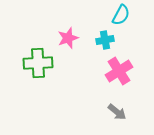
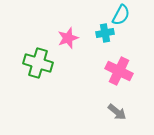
cyan cross: moved 7 px up
green cross: rotated 20 degrees clockwise
pink cross: rotated 32 degrees counterclockwise
